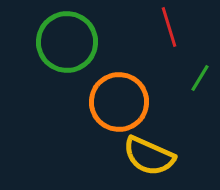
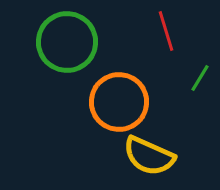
red line: moved 3 px left, 4 px down
